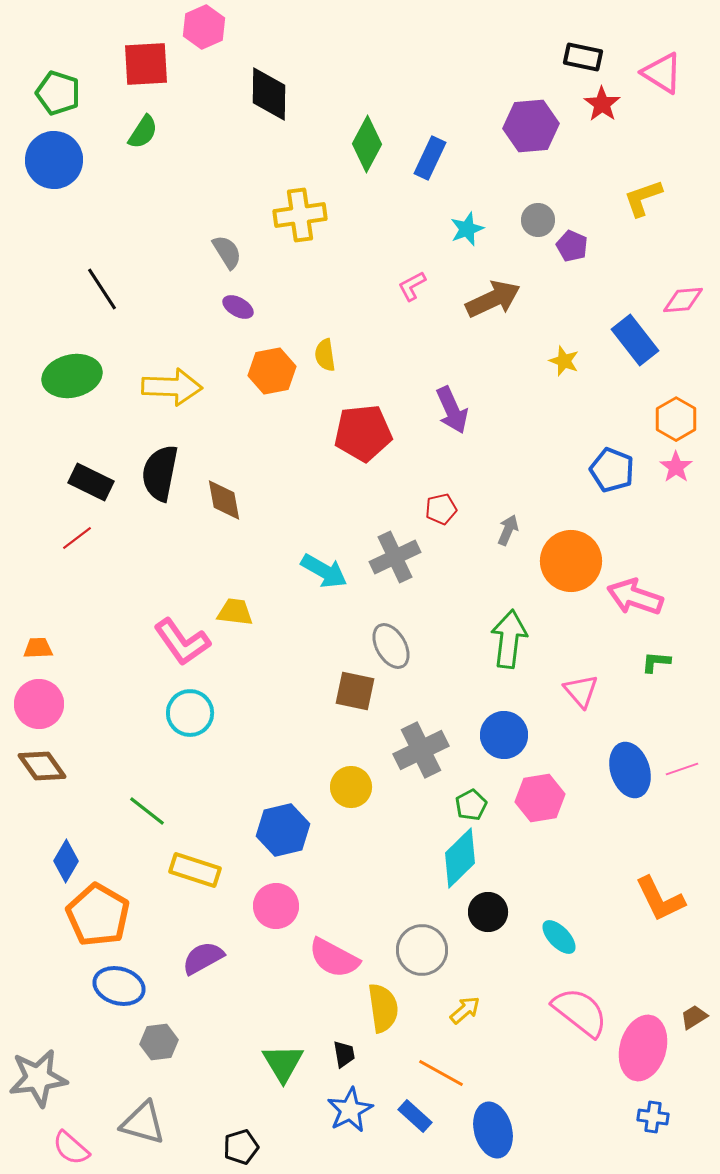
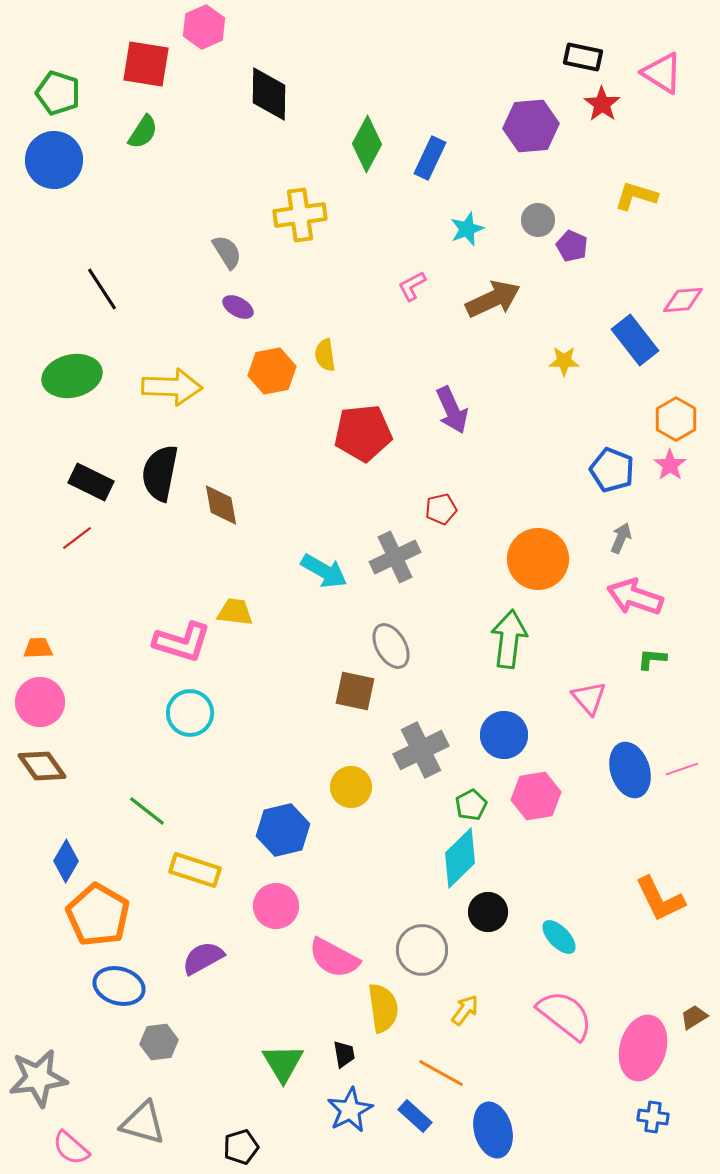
red square at (146, 64): rotated 12 degrees clockwise
yellow L-shape at (643, 198): moved 7 px left, 2 px up; rotated 36 degrees clockwise
yellow star at (564, 361): rotated 20 degrees counterclockwise
pink star at (676, 467): moved 6 px left, 2 px up
brown diamond at (224, 500): moved 3 px left, 5 px down
gray arrow at (508, 530): moved 113 px right, 8 px down
orange circle at (571, 561): moved 33 px left, 2 px up
pink L-shape at (182, 642): rotated 38 degrees counterclockwise
green L-shape at (656, 662): moved 4 px left, 3 px up
pink triangle at (581, 691): moved 8 px right, 7 px down
pink circle at (39, 704): moved 1 px right, 2 px up
pink hexagon at (540, 798): moved 4 px left, 2 px up
yellow arrow at (465, 1010): rotated 12 degrees counterclockwise
pink semicircle at (580, 1012): moved 15 px left, 3 px down
